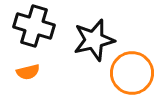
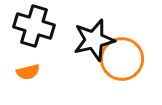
orange circle: moved 10 px left, 14 px up
